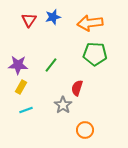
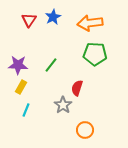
blue star: rotated 14 degrees counterclockwise
cyan line: rotated 48 degrees counterclockwise
